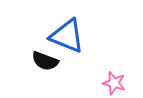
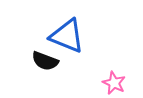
pink star: rotated 10 degrees clockwise
